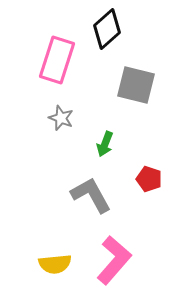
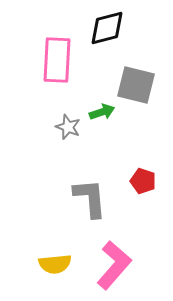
black diamond: moved 1 px up; rotated 27 degrees clockwise
pink rectangle: rotated 15 degrees counterclockwise
gray star: moved 7 px right, 9 px down
green arrow: moved 3 px left, 32 px up; rotated 130 degrees counterclockwise
red pentagon: moved 6 px left, 2 px down
gray L-shape: moved 1 px left, 3 px down; rotated 24 degrees clockwise
pink L-shape: moved 5 px down
